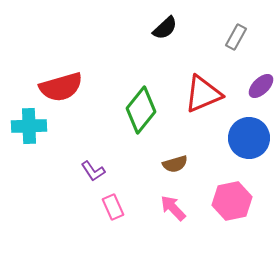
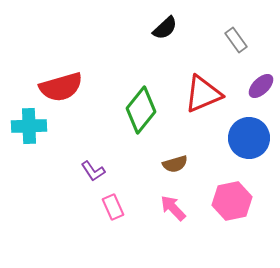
gray rectangle: moved 3 px down; rotated 65 degrees counterclockwise
